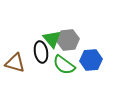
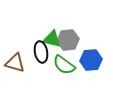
green triangle: rotated 36 degrees counterclockwise
